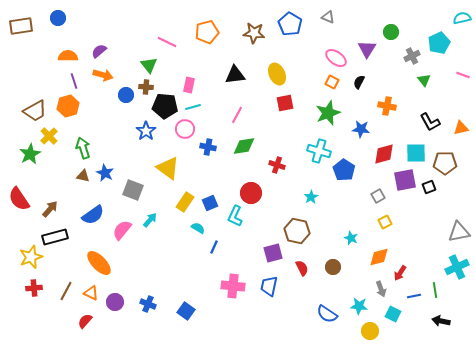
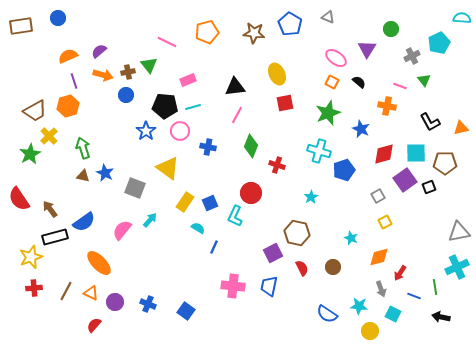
cyan semicircle at (462, 18): rotated 18 degrees clockwise
green circle at (391, 32): moved 3 px up
orange semicircle at (68, 56): rotated 24 degrees counterclockwise
black triangle at (235, 75): moved 12 px down
pink line at (463, 75): moved 63 px left, 11 px down
black semicircle at (359, 82): rotated 104 degrees clockwise
pink rectangle at (189, 85): moved 1 px left, 5 px up; rotated 56 degrees clockwise
brown cross at (146, 87): moved 18 px left, 15 px up; rotated 16 degrees counterclockwise
pink circle at (185, 129): moved 5 px left, 2 px down
blue star at (361, 129): rotated 18 degrees clockwise
green diamond at (244, 146): moved 7 px right; rotated 60 degrees counterclockwise
blue pentagon at (344, 170): rotated 20 degrees clockwise
purple square at (405, 180): rotated 25 degrees counterclockwise
gray square at (133, 190): moved 2 px right, 2 px up
brown arrow at (50, 209): rotated 78 degrees counterclockwise
blue semicircle at (93, 215): moved 9 px left, 7 px down
brown hexagon at (297, 231): moved 2 px down
purple square at (273, 253): rotated 12 degrees counterclockwise
green line at (435, 290): moved 3 px up
blue line at (414, 296): rotated 32 degrees clockwise
red semicircle at (85, 321): moved 9 px right, 4 px down
black arrow at (441, 321): moved 4 px up
